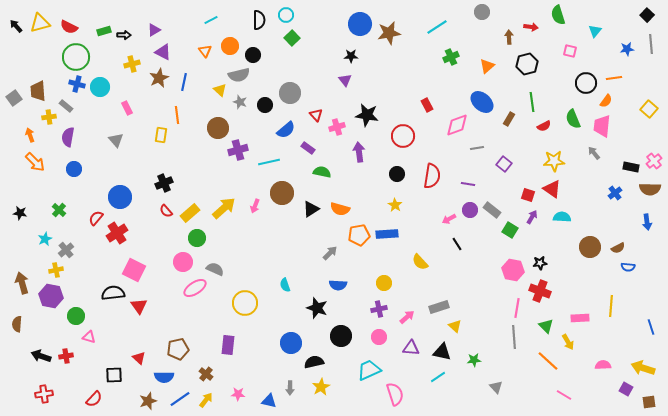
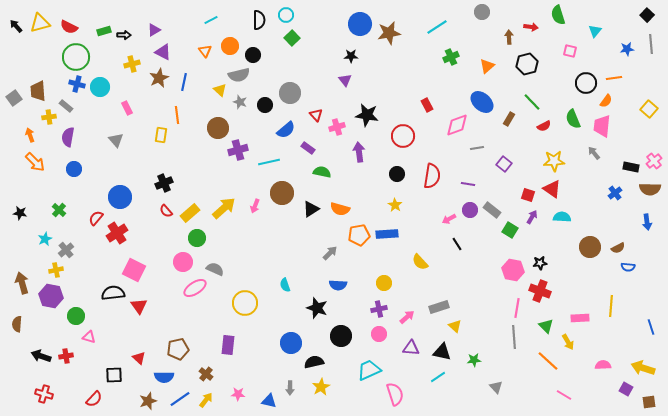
green line at (532, 102): rotated 36 degrees counterclockwise
pink circle at (379, 337): moved 3 px up
red cross at (44, 394): rotated 24 degrees clockwise
